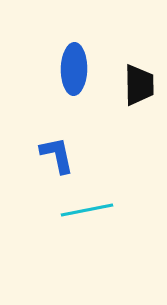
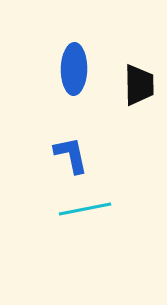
blue L-shape: moved 14 px right
cyan line: moved 2 px left, 1 px up
